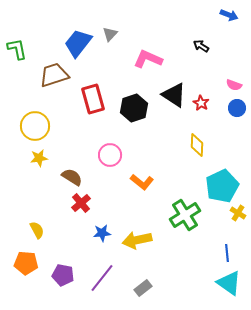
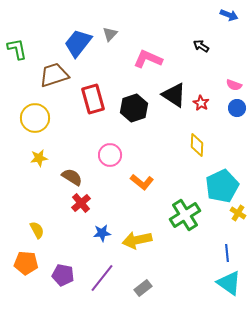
yellow circle: moved 8 px up
